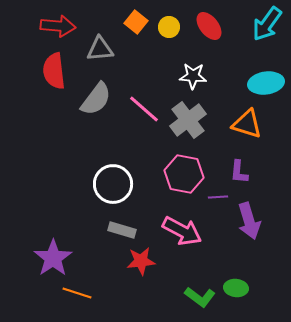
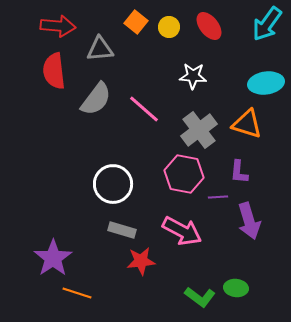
gray cross: moved 11 px right, 10 px down
